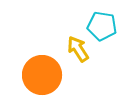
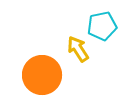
cyan pentagon: rotated 20 degrees counterclockwise
